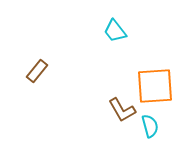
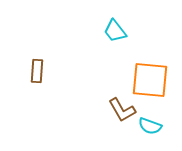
brown rectangle: rotated 35 degrees counterclockwise
orange square: moved 5 px left, 6 px up; rotated 9 degrees clockwise
cyan semicircle: rotated 125 degrees clockwise
